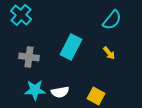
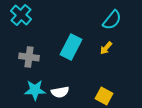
yellow arrow: moved 3 px left, 5 px up; rotated 80 degrees clockwise
yellow square: moved 8 px right
